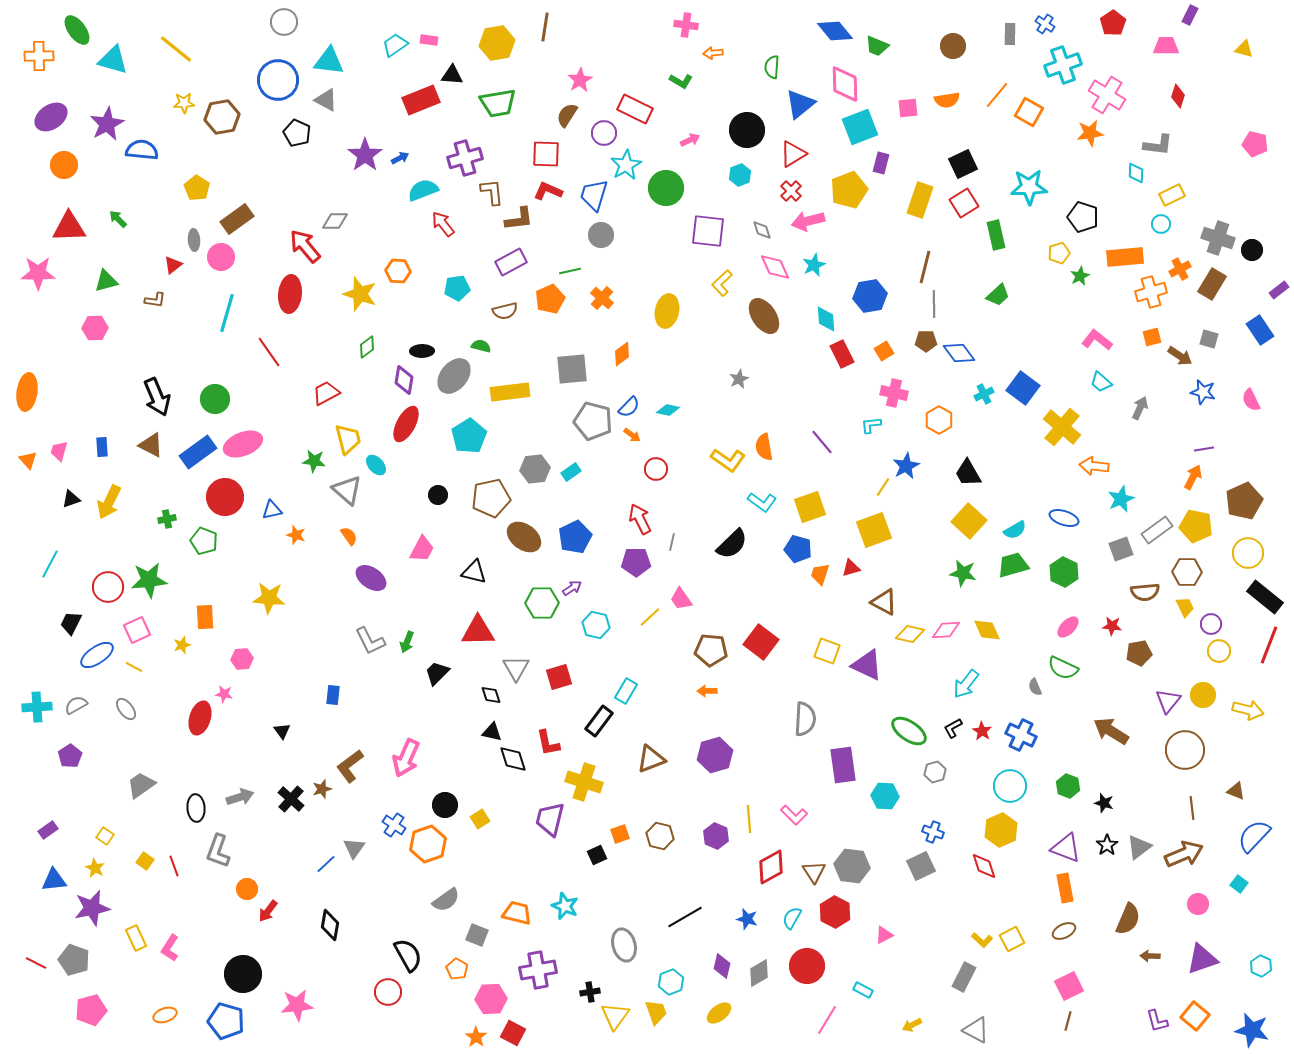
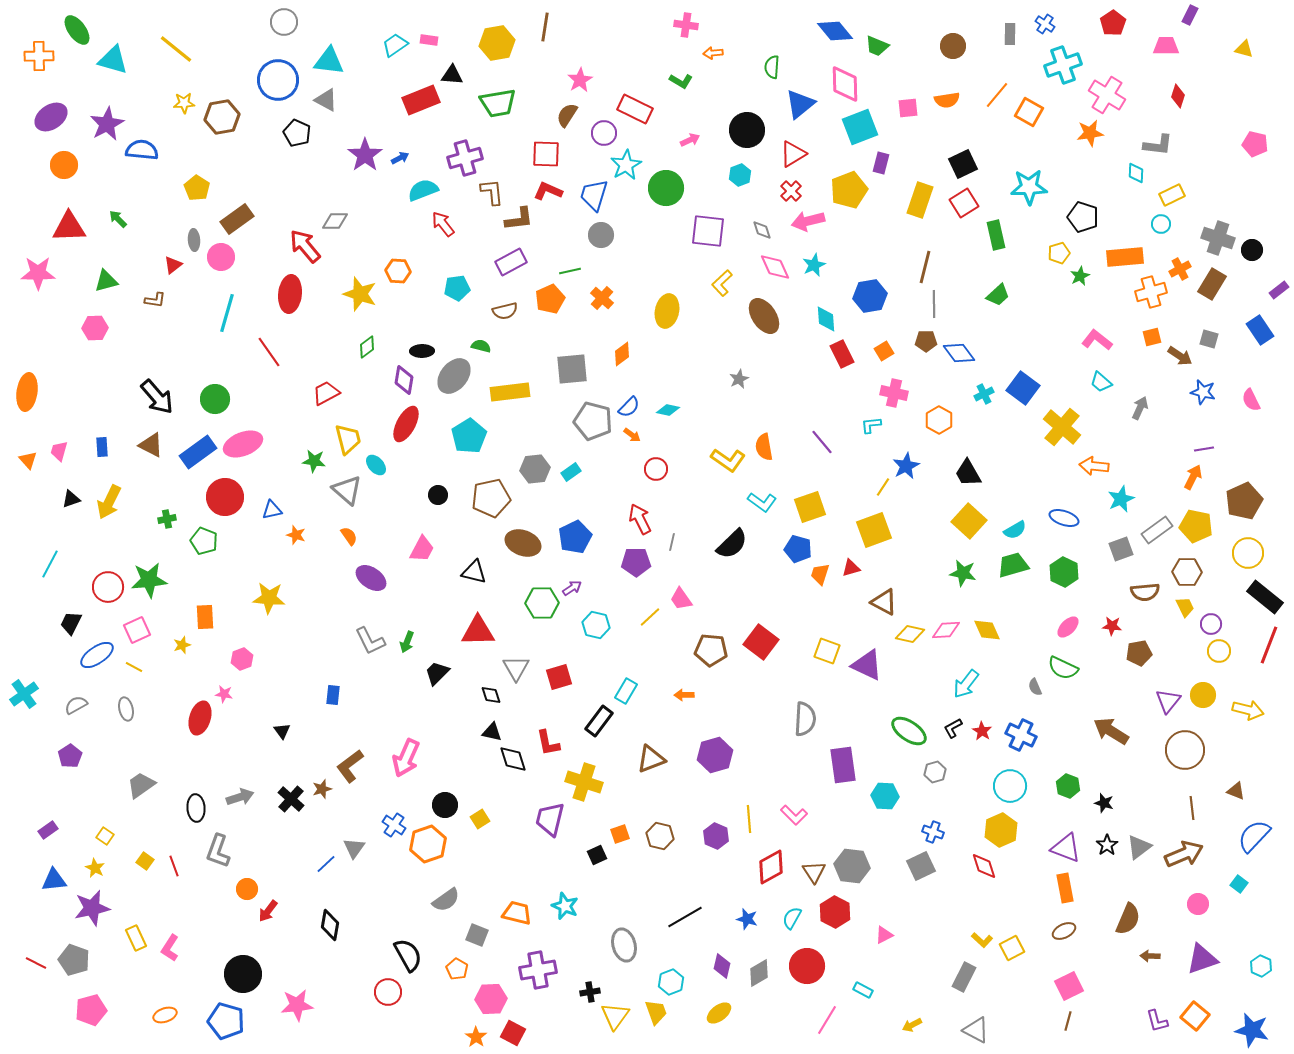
black arrow at (157, 397): rotated 18 degrees counterclockwise
brown ellipse at (524, 537): moved 1 px left, 6 px down; rotated 16 degrees counterclockwise
pink hexagon at (242, 659): rotated 15 degrees counterclockwise
orange arrow at (707, 691): moved 23 px left, 4 px down
cyan cross at (37, 707): moved 13 px left, 13 px up; rotated 32 degrees counterclockwise
gray ellipse at (126, 709): rotated 25 degrees clockwise
yellow square at (1012, 939): moved 9 px down
